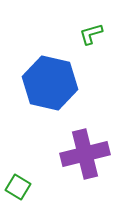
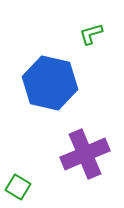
purple cross: rotated 9 degrees counterclockwise
